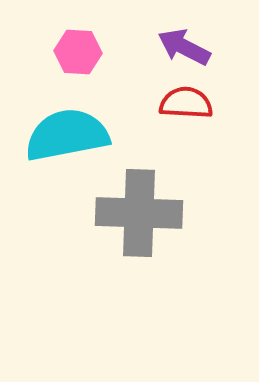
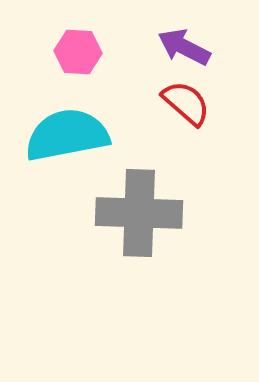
red semicircle: rotated 38 degrees clockwise
